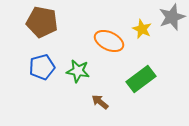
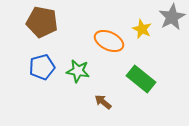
gray star: rotated 8 degrees counterclockwise
green rectangle: rotated 76 degrees clockwise
brown arrow: moved 3 px right
